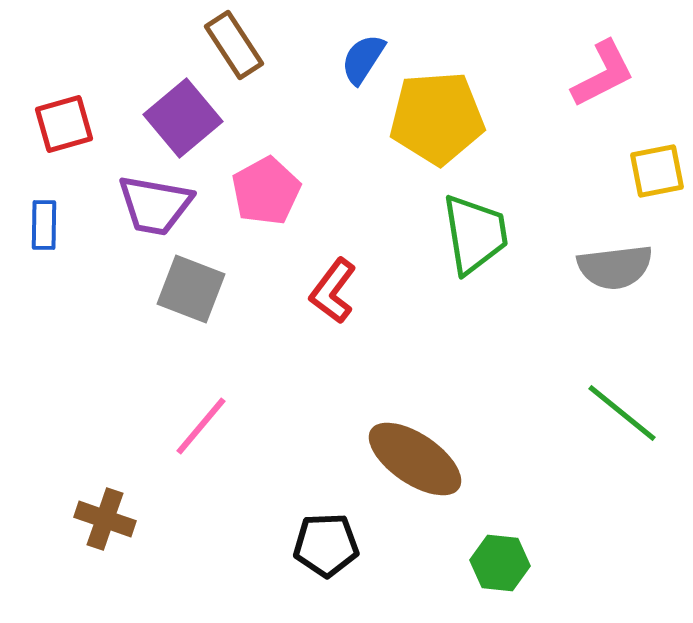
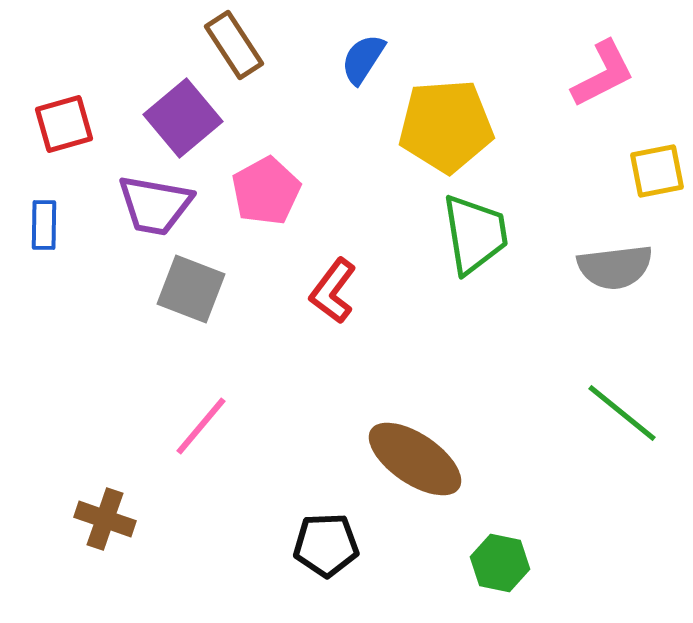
yellow pentagon: moved 9 px right, 8 px down
green hexagon: rotated 6 degrees clockwise
